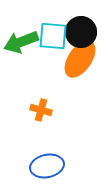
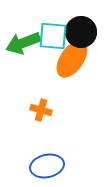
green arrow: moved 2 px right, 1 px down
orange ellipse: moved 8 px left
